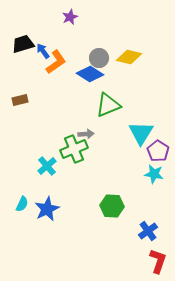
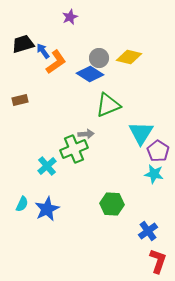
green hexagon: moved 2 px up
